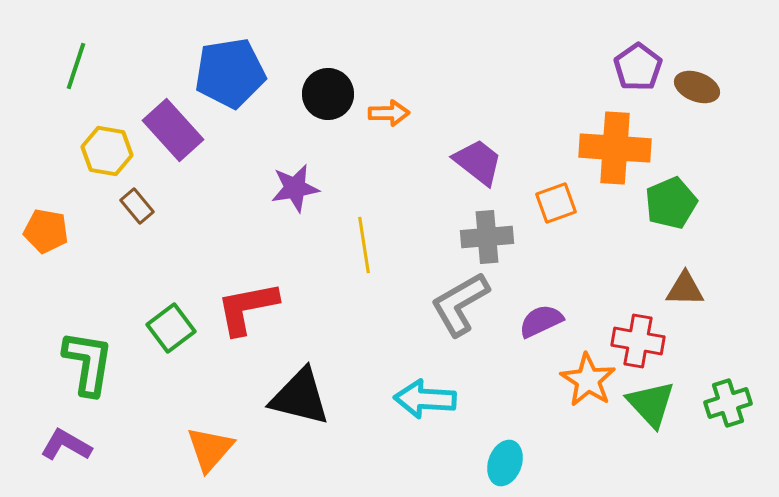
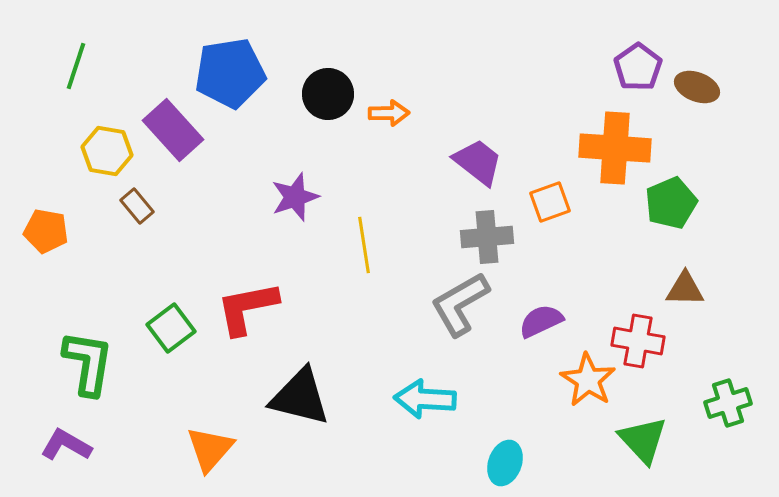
purple star: moved 9 px down; rotated 9 degrees counterclockwise
orange square: moved 6 px left, 1 px up
green triangle: moved 8 px left, 36 px down
